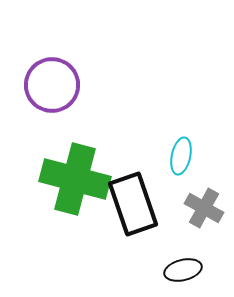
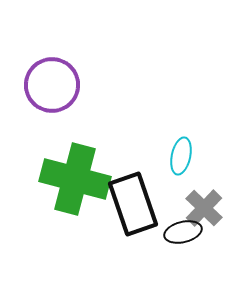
gray cross: rotated 15 degrees clockwise
black ellipse: moved 38 px up
